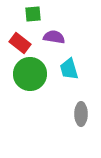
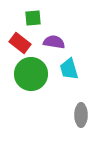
green square: moved 4 px down
purple semicircle: moved 5 px down
green circle: moved 1 px right
gray ellipse: moved 1 px down
